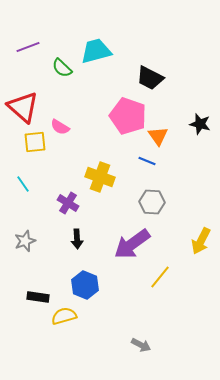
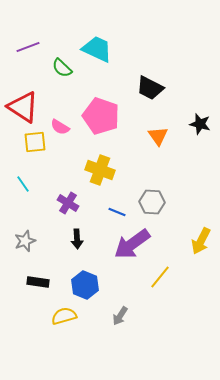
cyan trapezoid: moved 1 px right, 2 px up; rotated 40 degrees clockwise
black trapezoid: moved 10 px down
red triangle: rotated 8 degrees counterclockwise
pink pentagon: moved 27 px left
blue line: moved 30 px left, 51 px down
yellow cross: moved 7 px up
black rectangle: moved 15 px up
gray arrow: moved 21 px left, 29 px up; rotated 96 degrees clockwise
